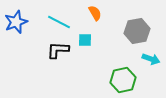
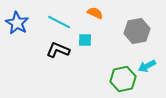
orange semicircle: rotated 35 degrees counterclockwise
blue star: moved 1 px right, 1 px down; rotated 20 degrees counterclockwise
black L-shape: rotated 20 degrees clockwise
cyan arrow: moved 4 px left, 7 px down; rotated 132 degrees clockwise
green hexagon: moved 1 px up
